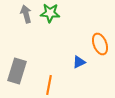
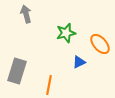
green star: moved 16 px right, 20 px down; rotated 18 degrees counterclockwise
orange ellipse: rotated 20 degrees counterclockwise
